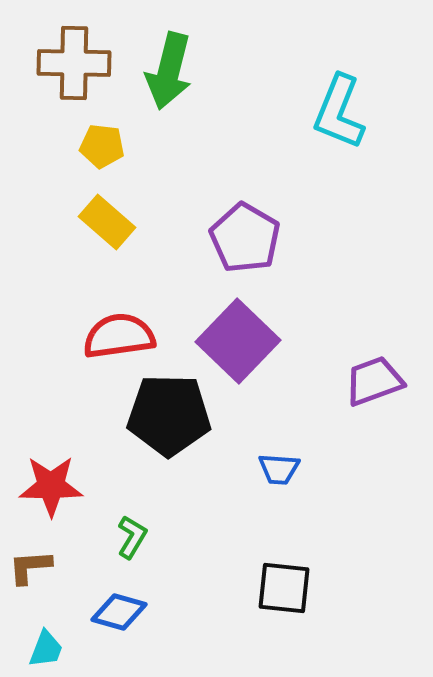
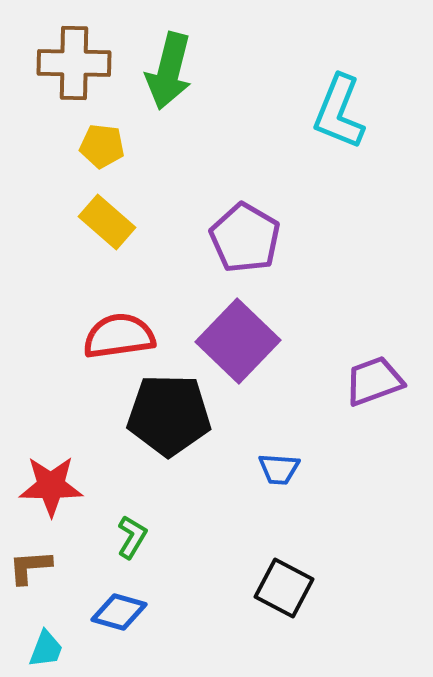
black square: rotated 22 degrees clockwise
